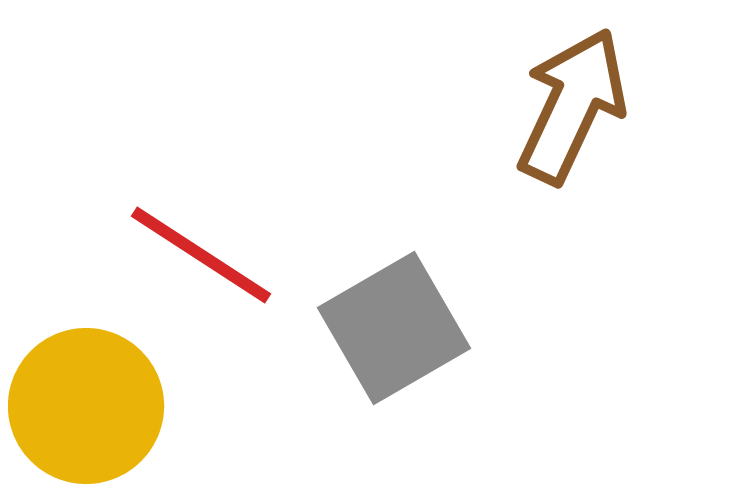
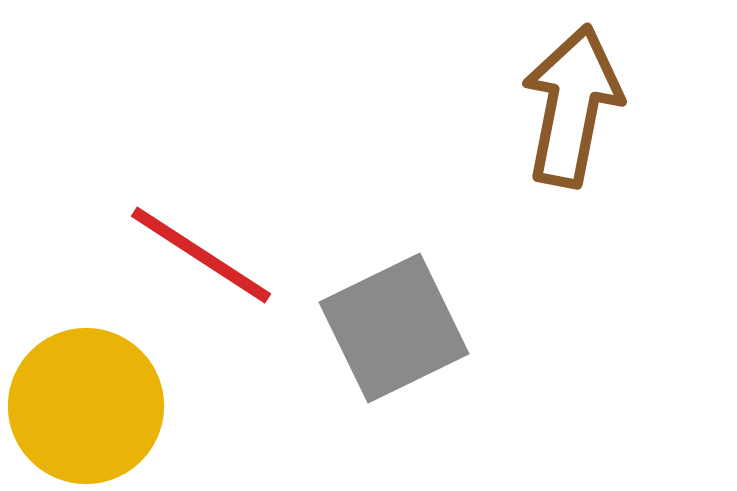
brown arrow: rotated 14 degrees counterclockwise
gray square: rotated 4 degrees clockwise
